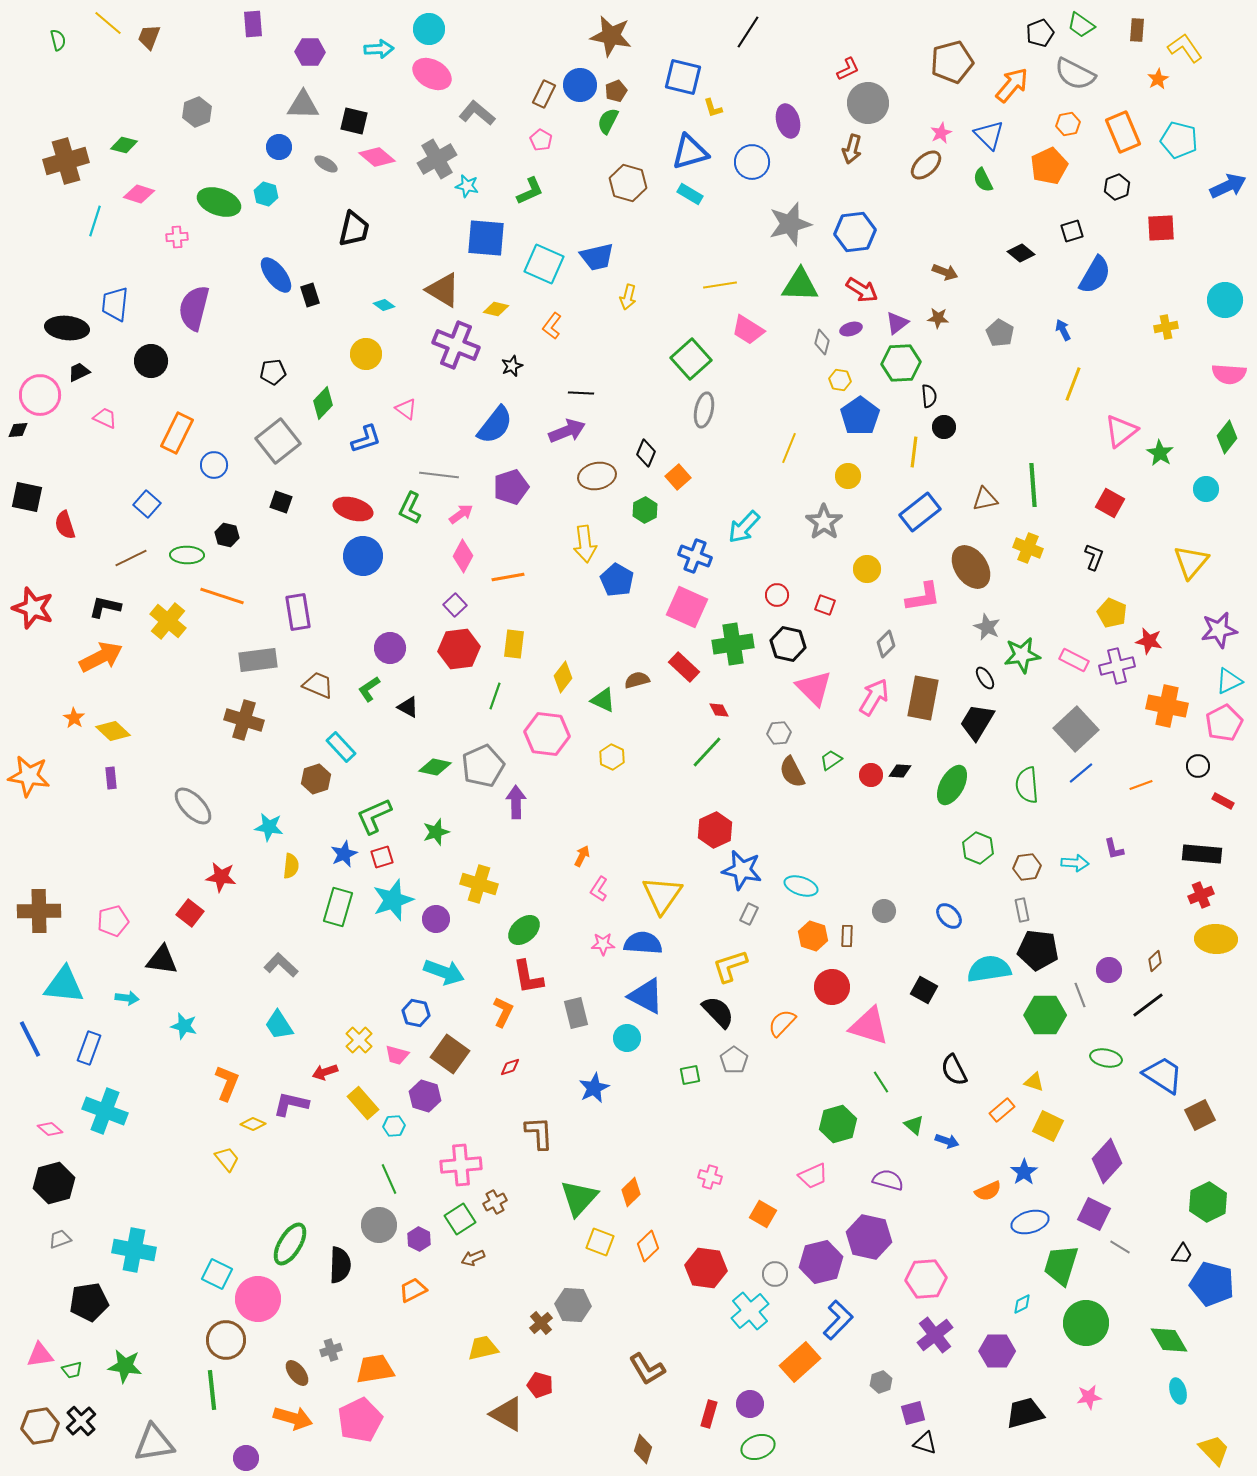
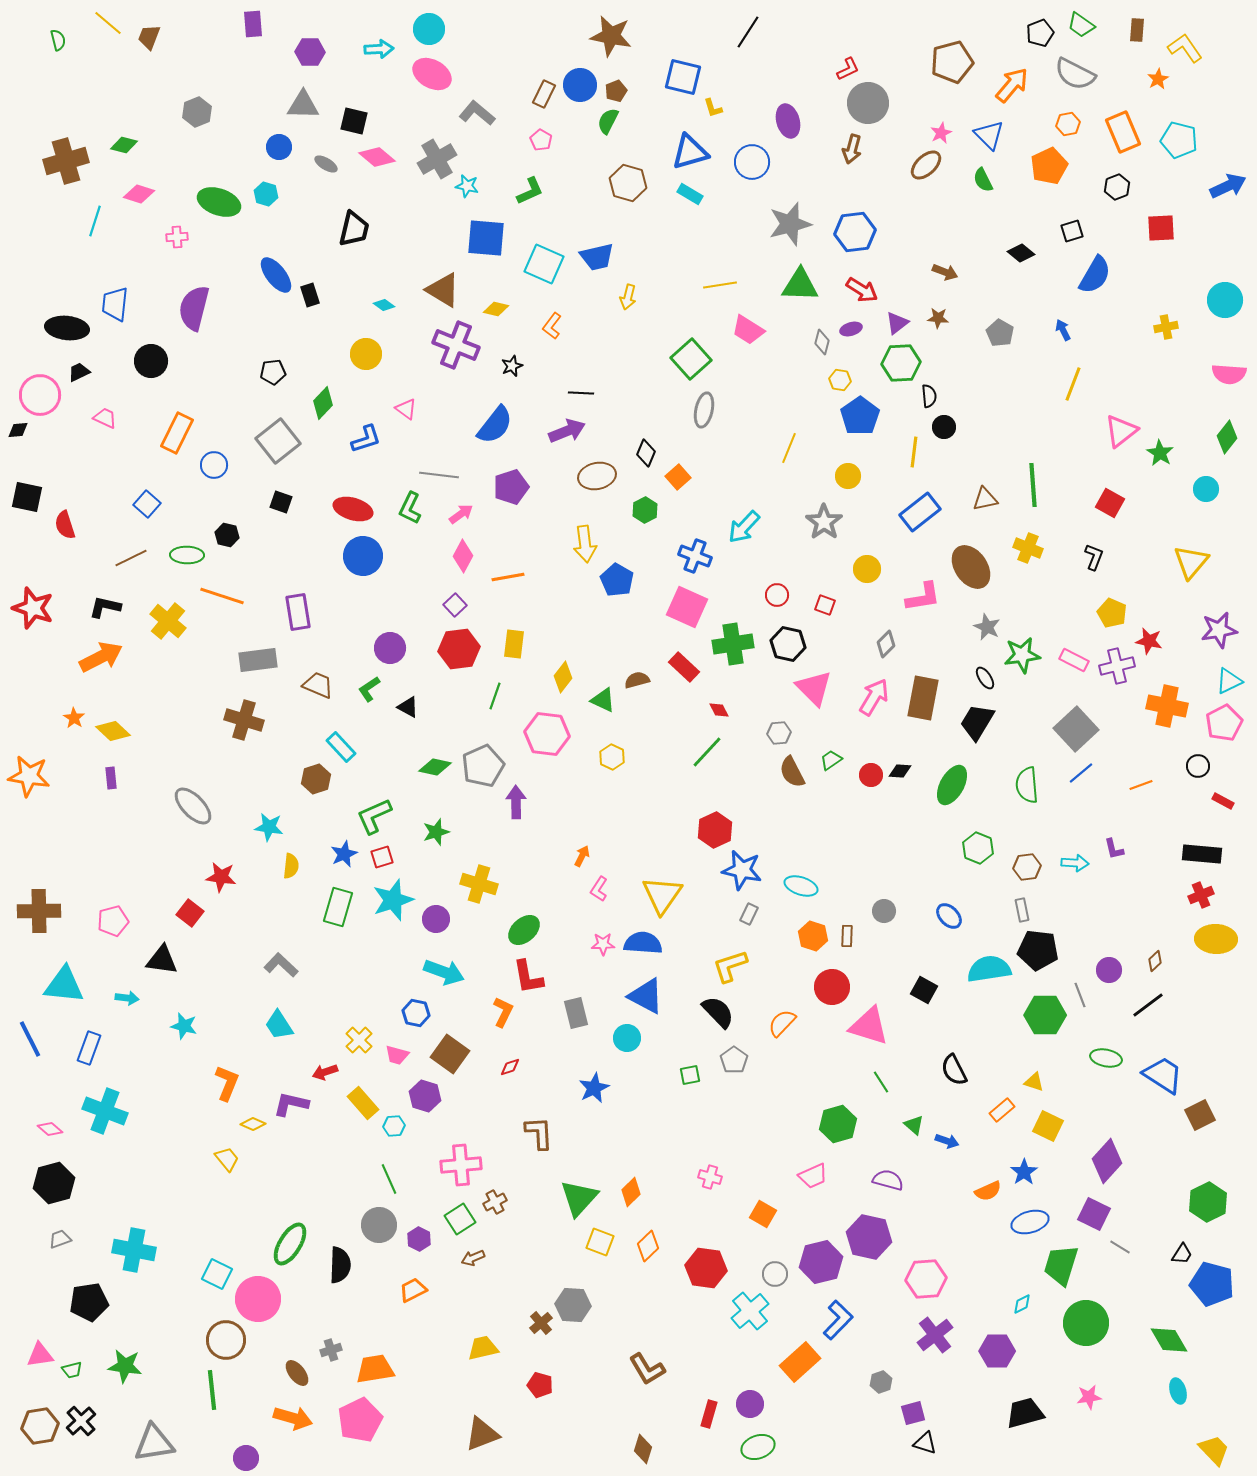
brown triangle at (507, 1414): moved 25 px left, 20 px down; rotated 51 degrees counterclockwise
